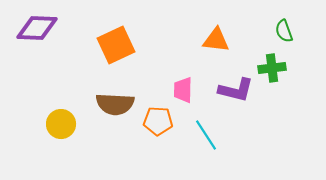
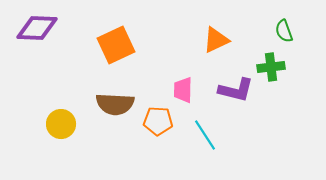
orange triangle: rotated 32 degrees counterclockwise
green cross: moved 1 px left, 1 px up
cyan line: moved 1 px left
